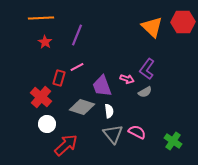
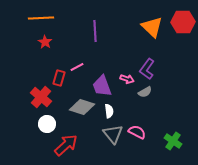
purple line: moved 18 px right, 4 px up; rotated 25 degrees counterclockwise
